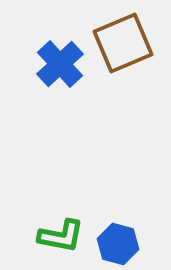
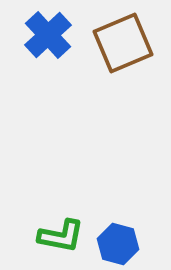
blue cross: moved 12 px left, 29 px up
